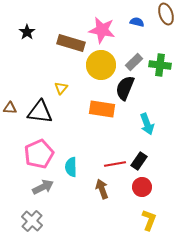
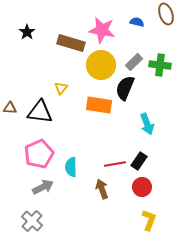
orange rectangle: moved 3 px left, 4 px up
